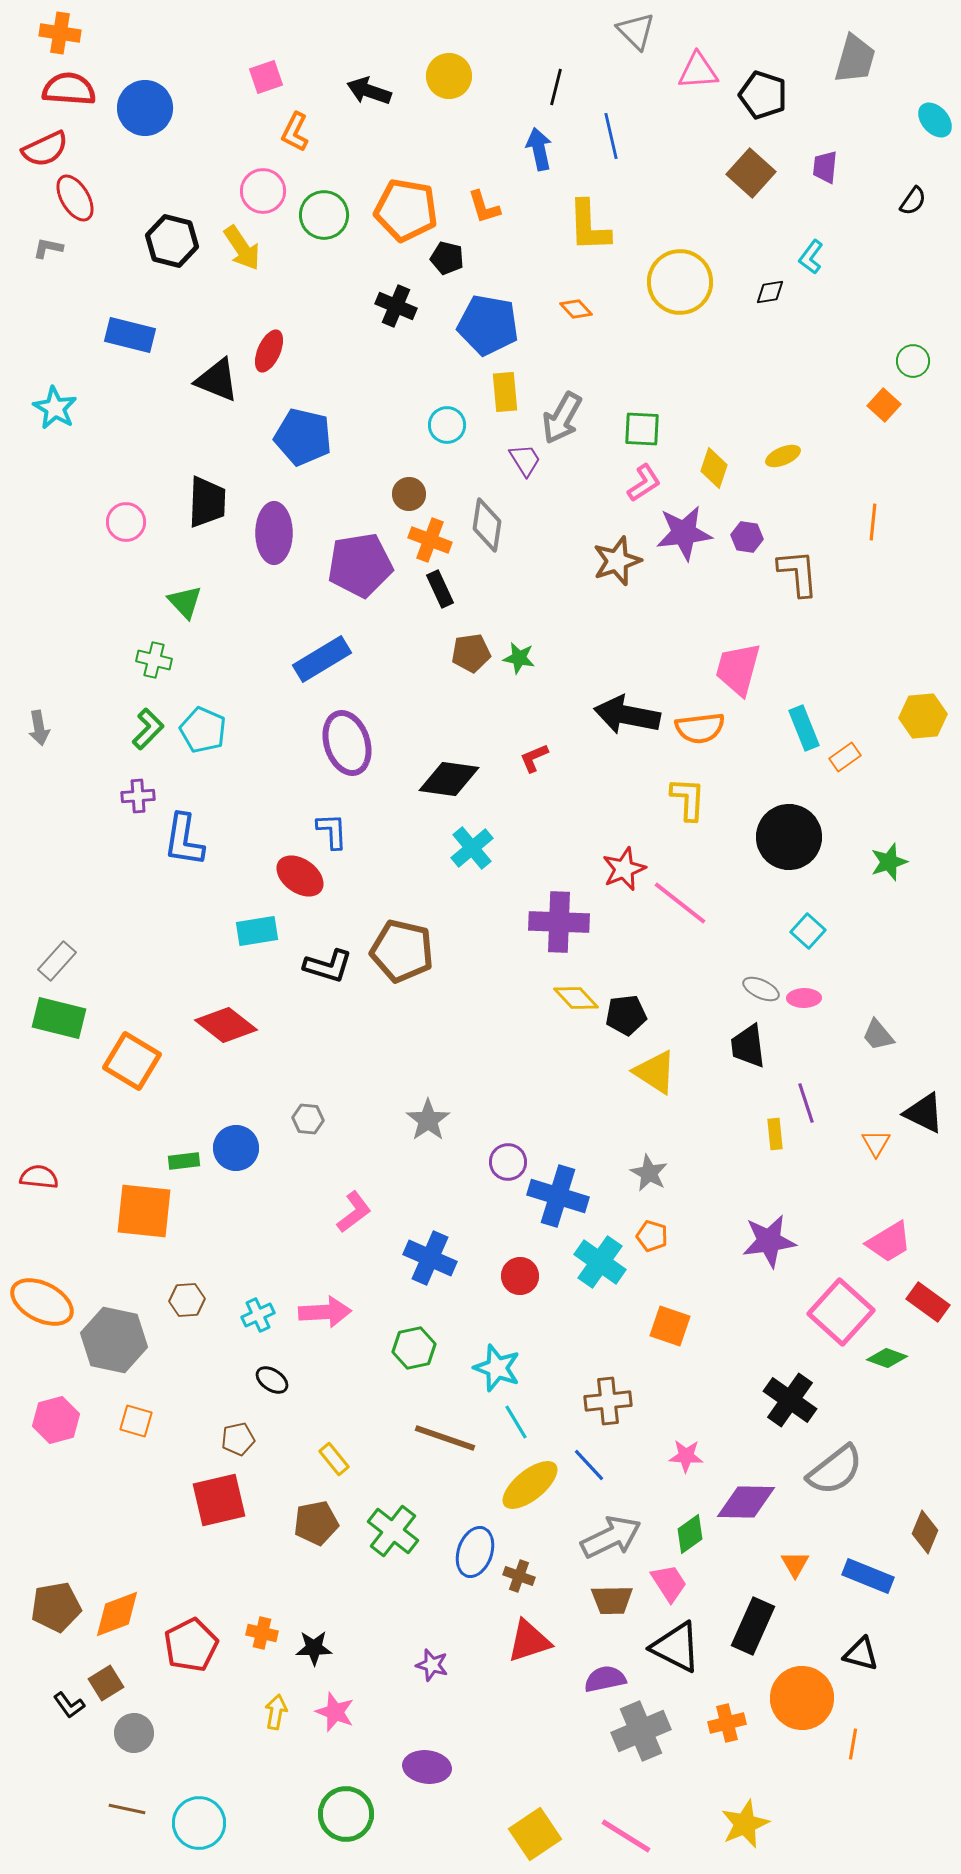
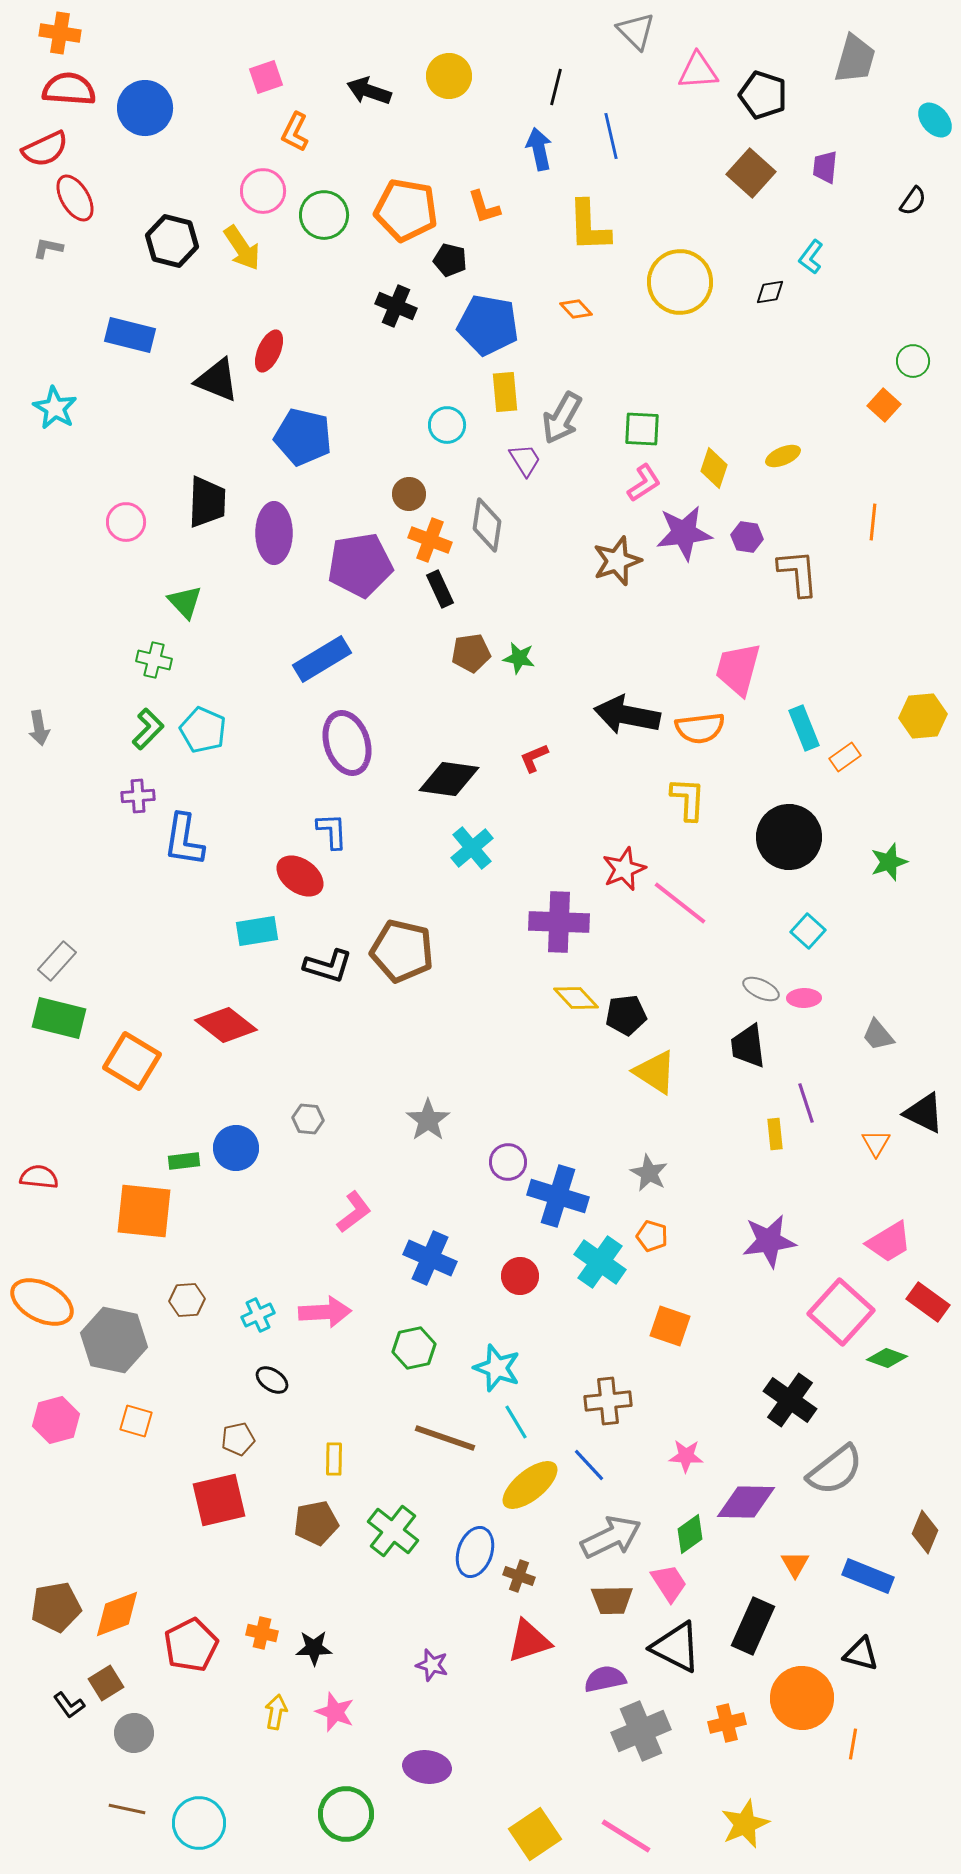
black pentagon at (447, 258): moved 3 px right, 2 px down
yellow rectangle at (334, 1459): rotated 40 degrees clockwise
